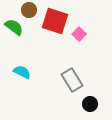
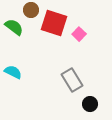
brown circle: moved 2 px right
red square: moved 1 px left, 2 px down
cyan semicircle: moved 9 px left
